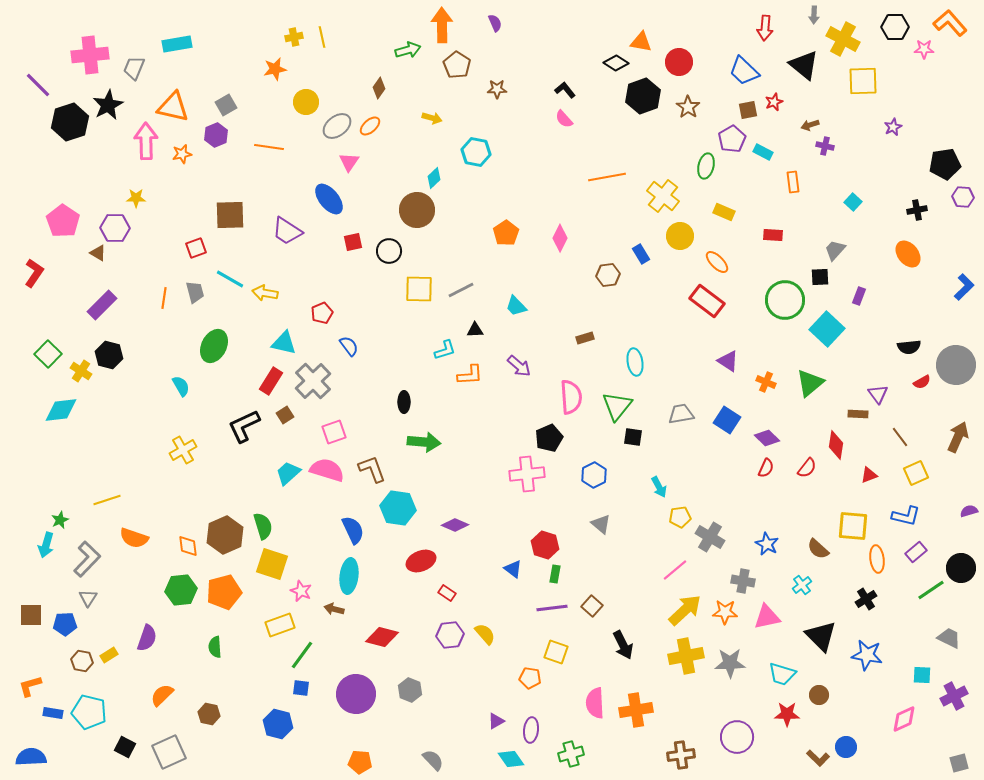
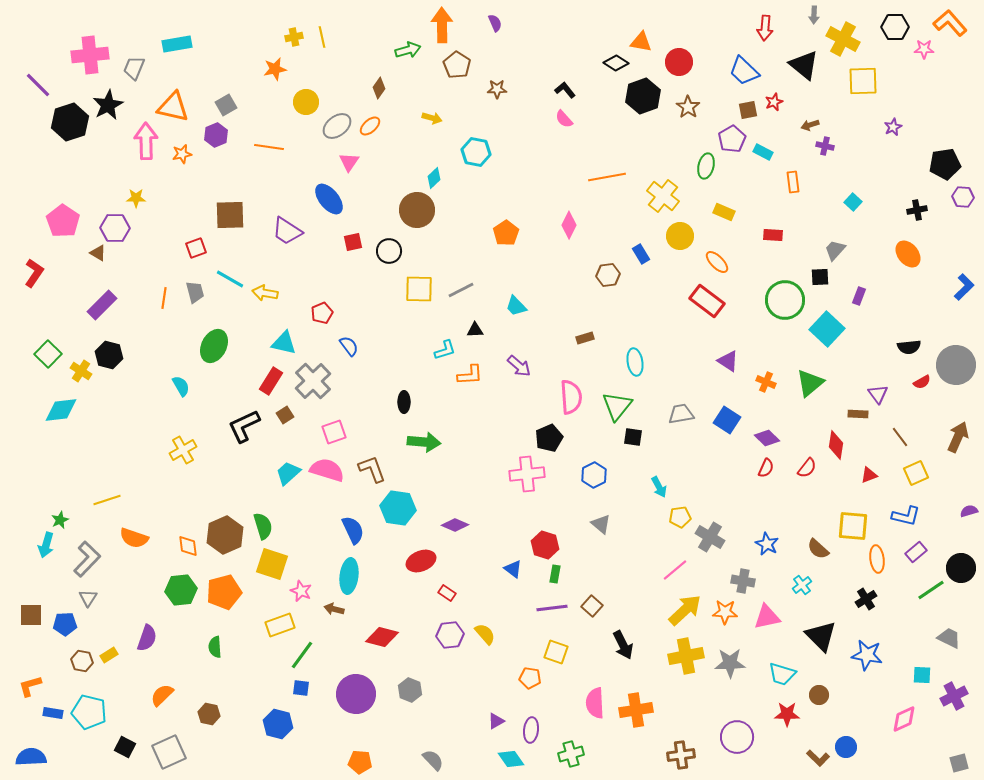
pink diamond at (560, 238): moved 9 px right, 13 px up
